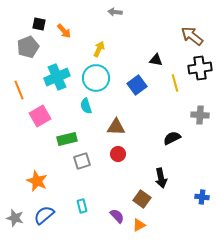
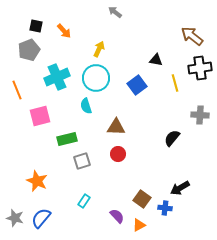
gray arrow: rotated 32 degrees clockwise
black square: moved 3 px left, 2 px down
gray pentagon: moved 1 px right, 3 px down
orange line: moved 2 px left
pink square: rotated 15 degrees clockwise
black semicircle: rotated 24 degrees counterclockwise
black arrow: moved 19 px right, 10 px down; rotated 72 degrees clockwise
blue cross: moved 37 px left, 11 px down
cyan rectangle: moved 2 px right, 5 px up; rotated 48 degrees clockwise
blue semicircle: moved 3 px left, 3 px down; rotated 10 degrees counterclockwise
